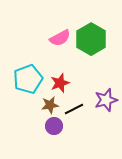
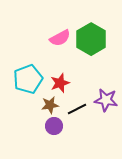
purple star: rotated 25 degrees clockwise
black line: moved 3 px right
